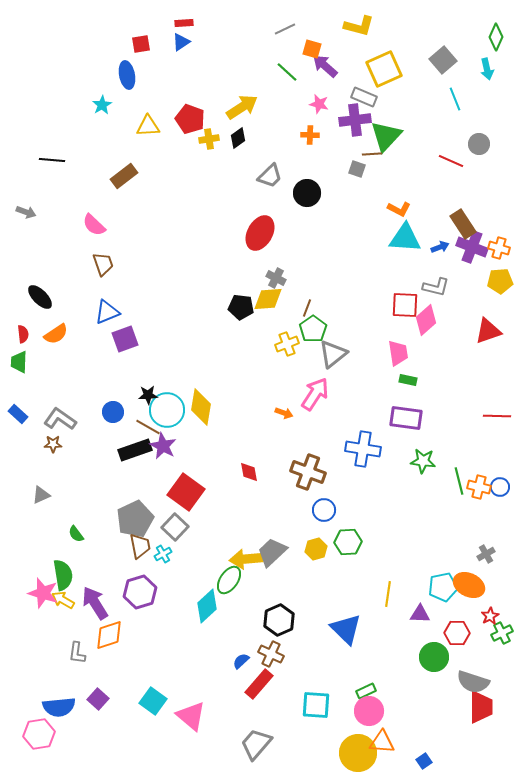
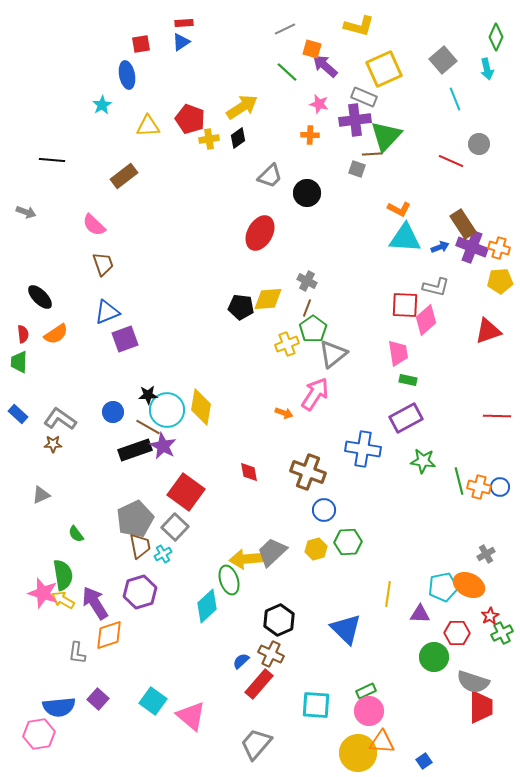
gray cross at (276, 278): moved 31 px right, 3 px down
purple rectangle at (406, 418): rotated 36 degrees counterclockwise
green ellipse at (229, 580): rotated 52 degrees counterclockwise
